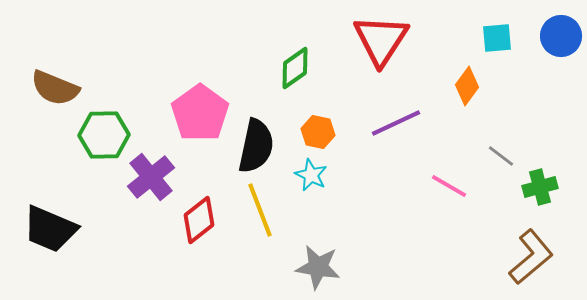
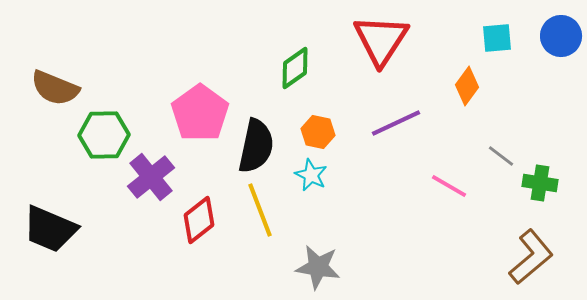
green cross: moved 4 px up; rotated 24 degrees clockwise
